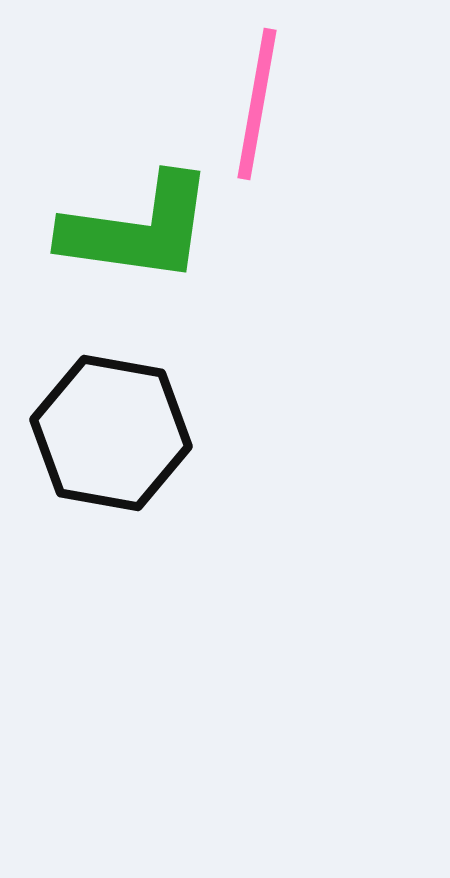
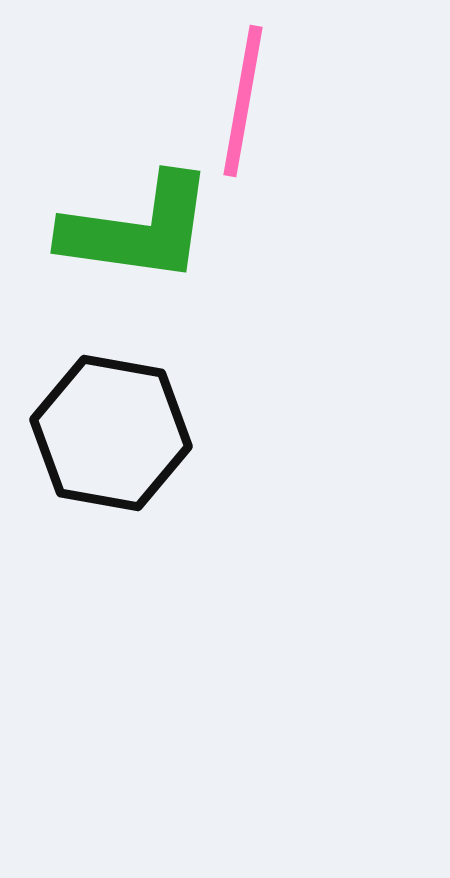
pink line: moved 14 px left, 3 px up
